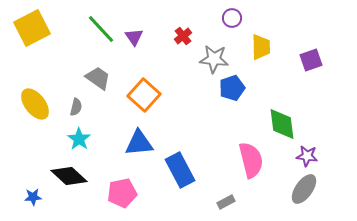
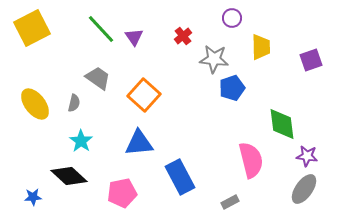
gray semicircle: moved 2 px left, 4 px up
cyan star: moved 2 px right, 2 px down
blue rectangle: moved 7 px down
gray rectangle: moved 4 px right
